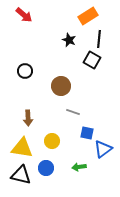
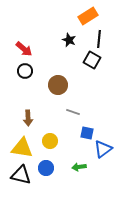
red arrow: moved 34 px down
brown circle: moved 3 px left, 1 px up
yellow circle: moved 2 px left
